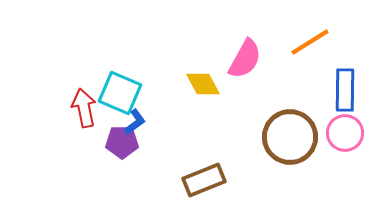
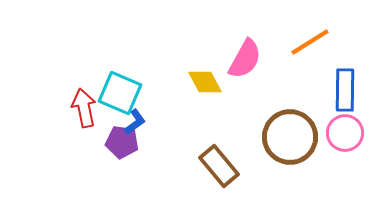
yellow diamond: moved 2 px right, 2 px up
purple pentagon: rotated 8 degrees clockwise
brown rectangle: moved 15 px right, 14 px up; rotated 72 degrees clockwise
